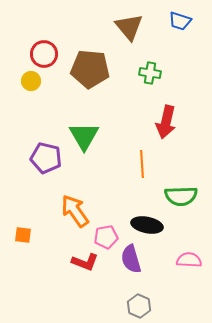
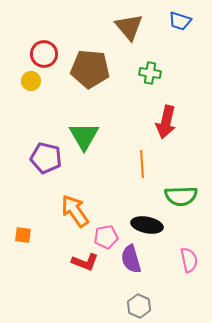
pink semicircle: rotated 75 degrees clockwise
